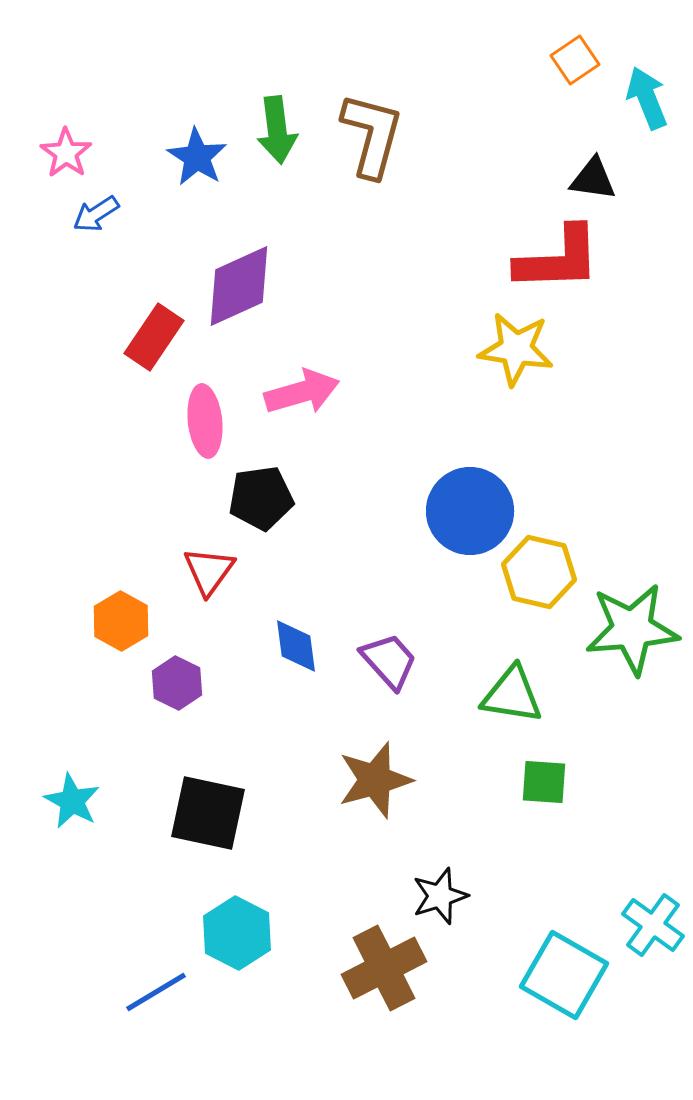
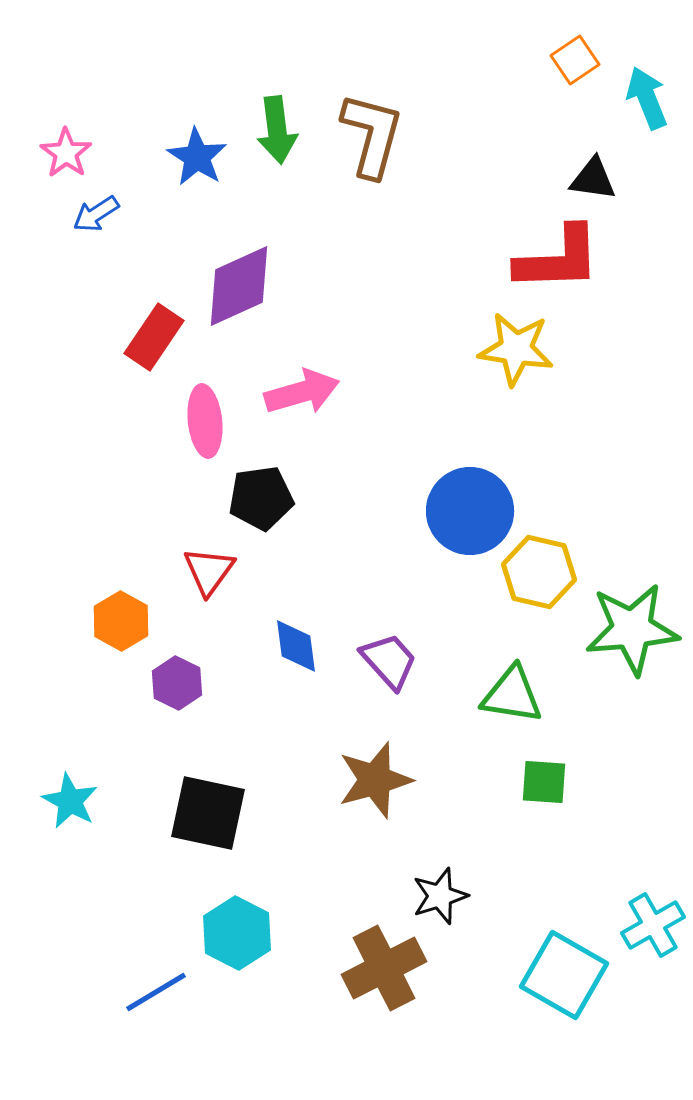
cyan star: moved 2 px left
cyan cross: rotated 24 degrees clockwise
